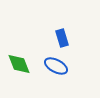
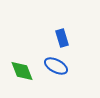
green diamond: moved 3 px right, 7 px down
